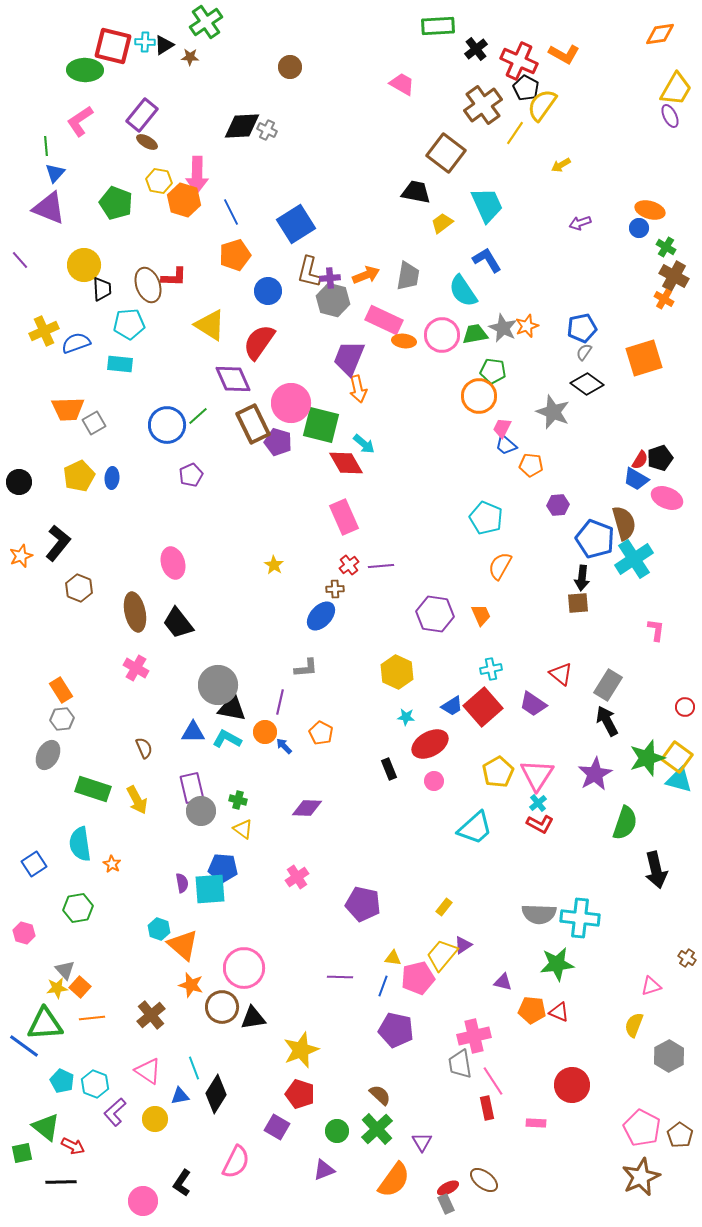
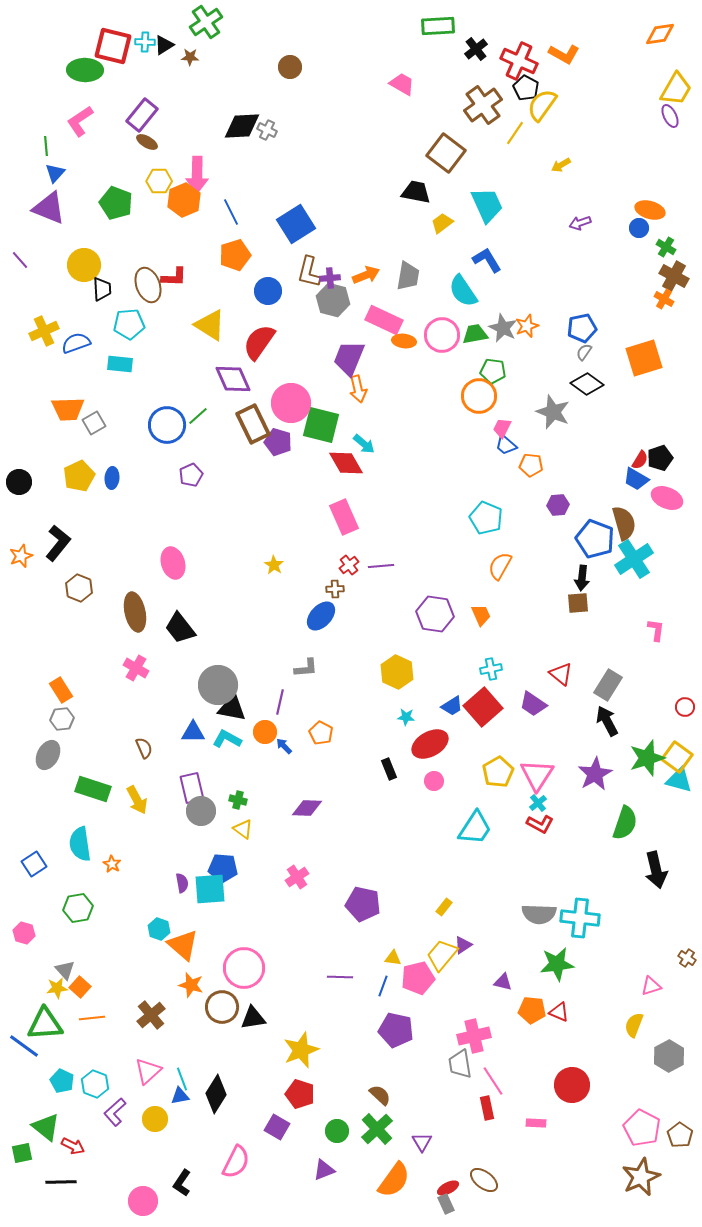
yellow hexagon at (159, 181): rotated 10 degrees counterclockwise
orange hexagon at (184, 200): rotated 20 degrees clockwise
black trapezoid at (178, 623): moved 2 px right, 5 px down
cyan trapezoid at (475, 828): rotated 15 degrees counterclockwise
cyan line at (194, 1068): moved 12 px left, 11 px down
pink triangle at (148, 1071): rotated 44 degrees clockwise
